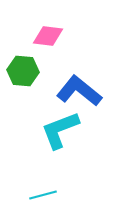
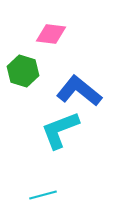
pink diamond: moved 3 px right, 2 px up
green hexagon: rotated 12 degrees clockwise
